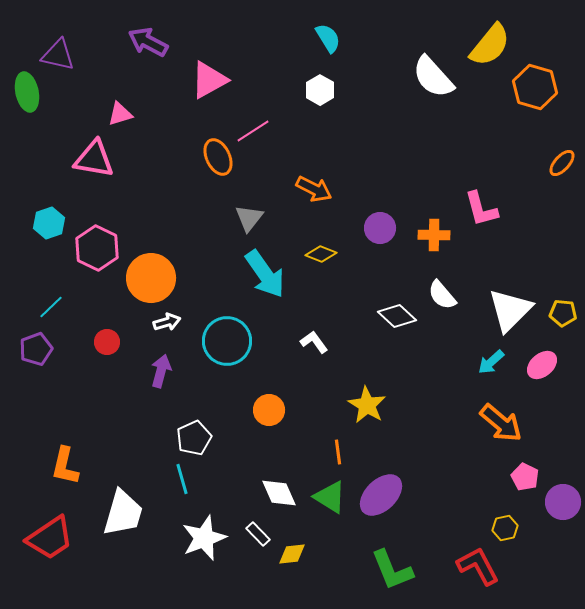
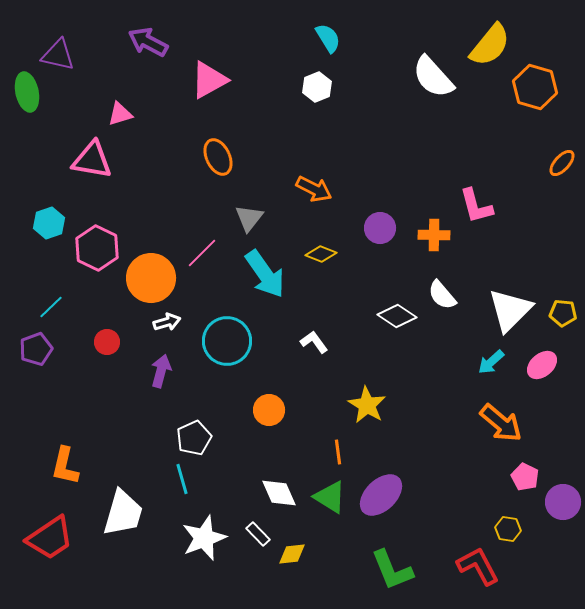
white hexagon at (320, 90): moved 3 px left, 3 px up; rotated 8 degrees clockwise
pink line at (253, 131): moved 51 px left, 122 px down; rotated 12 degrees counterclockwise
pink triangle at (94, 159): moved 2 px left, 1 px down
pink L-shape at (481, 209): moved 5 px left, 3 px up
white diamond at (397, 316): rotated 9 degrees counterclockwise
yellow hexagon at (505, 528): moved 3 px right, 1 px down; rotated 20 degrees clockwise
